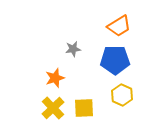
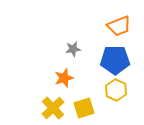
orange trapezoid: rotated 10 degrees clockwise
orange star: moved 9 px right
yellow hexagon: moved 6 px left, 5 px up
yellow square: rotated 15 degrees counterclockwise
